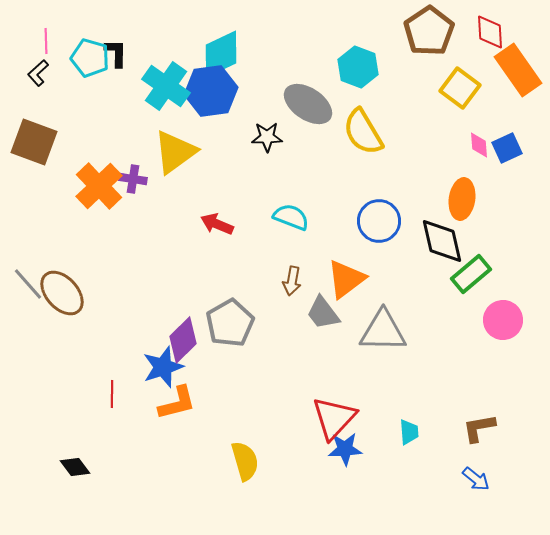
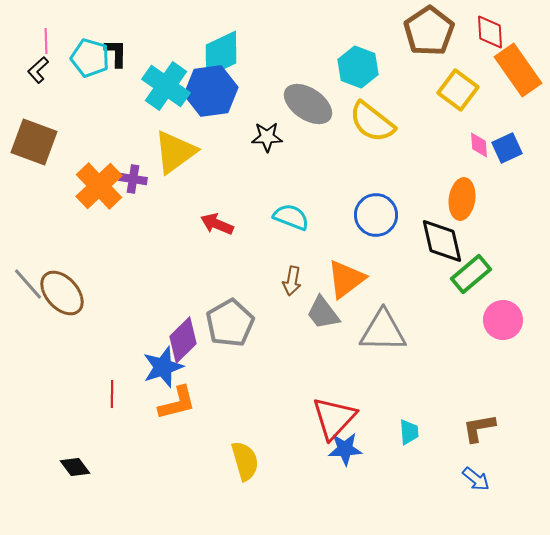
black L-shape at (38, 73): moved 3 px up
yellow square at (460, 88): moved 2 px left, 2 px down
yellow semicircle at (363, 132): moved 9 px right, 10 px up; rotated 21 degrees counterclockwise
blue circle at (379, 221): moved 3 px left, 6 px up
